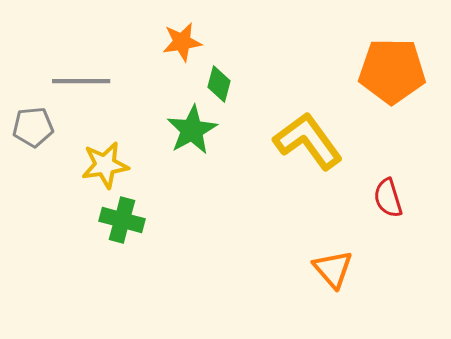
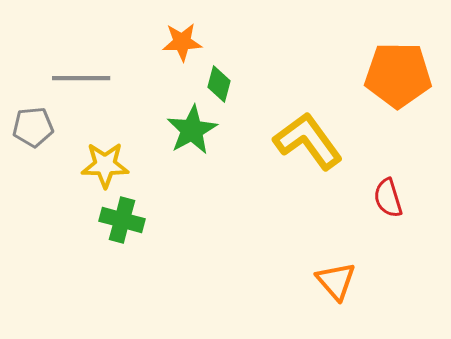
orange star: rotated 6 degrees clockwise
orange pentagon: moved 6 px right, 4 px down
gray line: moved 3 px up
yellow star: rotated 9 degrees clockwise
orange triangle: moved 3 px right, 12 px down
